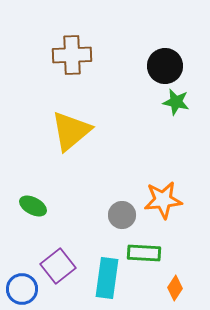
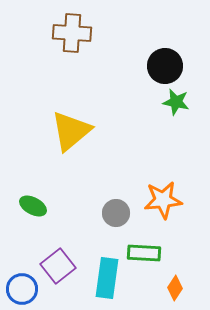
brown cross: moved 22 px up; rotated 6 degrees clockwise
gray circle: moved 6 px left, 2 px up
